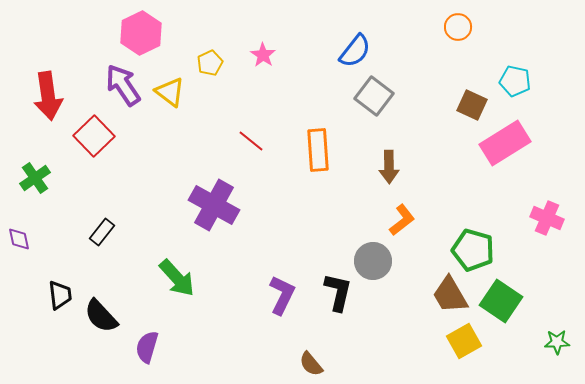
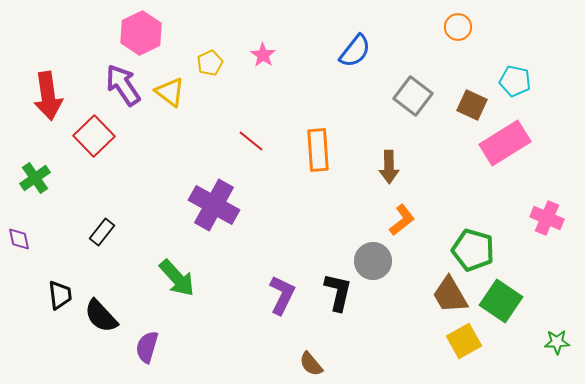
gray square: moved 39 px right
